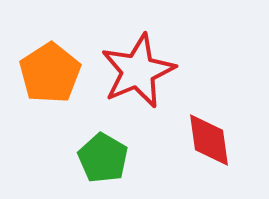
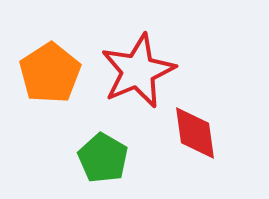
red diamond: moved 14 px left, 7 px up
